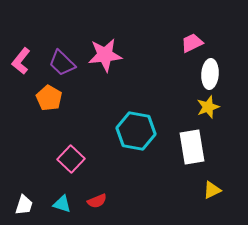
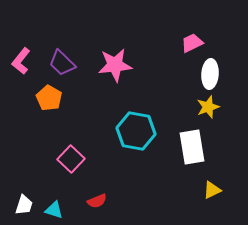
pink star: moved 10 px right, 10 px down
cyan triangle: moved 8 px left, 6 px down
